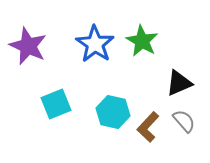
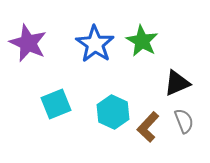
purple star: moved 3 px up
black triangle: moved 2 px left
cyan hexagon: rotated 12 degrees clockwise
gray semicircle: rotated 20 degrees clockwise
